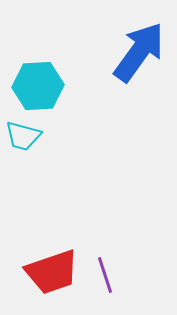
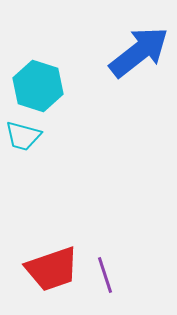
blue arrow: rotated 16 degrees clockwise
cyan hexagon: rotated 21 degrees clockwise
red trapezoid: moved 3 px up
